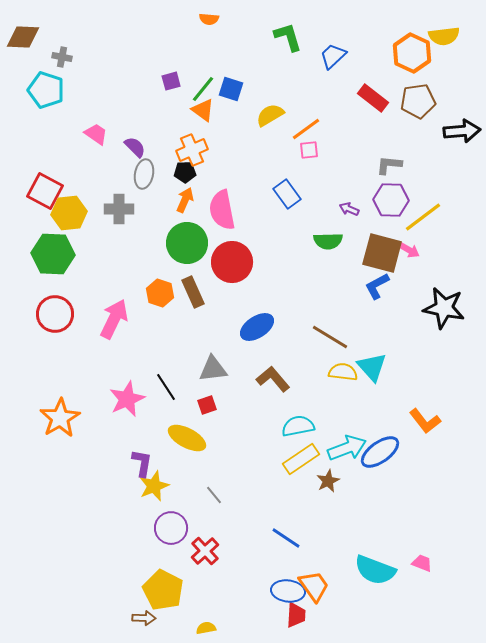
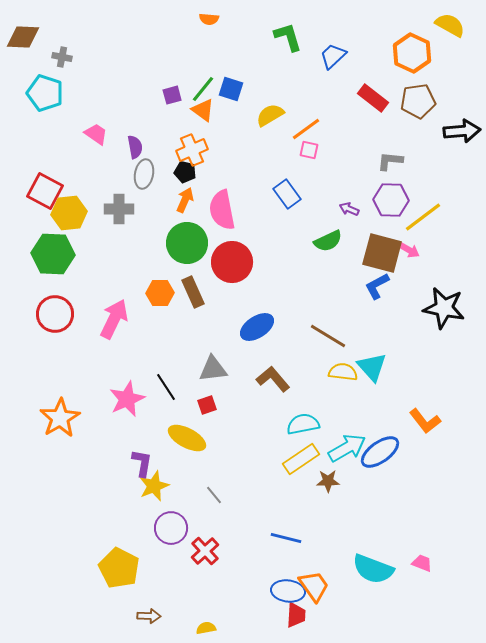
yellow semicircle at (444, 36): moved 6 px right, 11 px up; rotated 144 degrees counterclockwise
purple square at (171, 81): moved 1 px right, 14 px down
cyan pentagon at (46, 90): moved 1 px left, 3 px down
purple semicircle at (135, 147): rotated 35 degrees clockwise
pink square at (309, 150): rotated 18 degrees clockwise
gray L-shape at (389, 165): moved 1 px right, 4 px up
black pentagon at (185, 172): rotated 15 degrees clockwise
green semicircle at (328, 241): rotated 24 degrees counterclockwise
orange hexagon at (160, 293): rotated 20 degrees counterclockwise
brown line at (330, 337): moved 2 px left, 1 px up
cyan semicircle at (298, 426): moved 5 px right, 2 px up
cyan arrow at (347, 448): rotated 9 degrees counterclockwise
brown star at (328, 481): rotated 25 degrees clockwise
blue line at (286, 538): rotated 20 degrees counterclockwise
cyan semicircle at (375, 570): moved 2 px left, 1 px up
yellow pentagon at (163, 590): moved 44 px left, 22 px up
brown arrow at (144, 618): moved 5 px right, 2 px up
